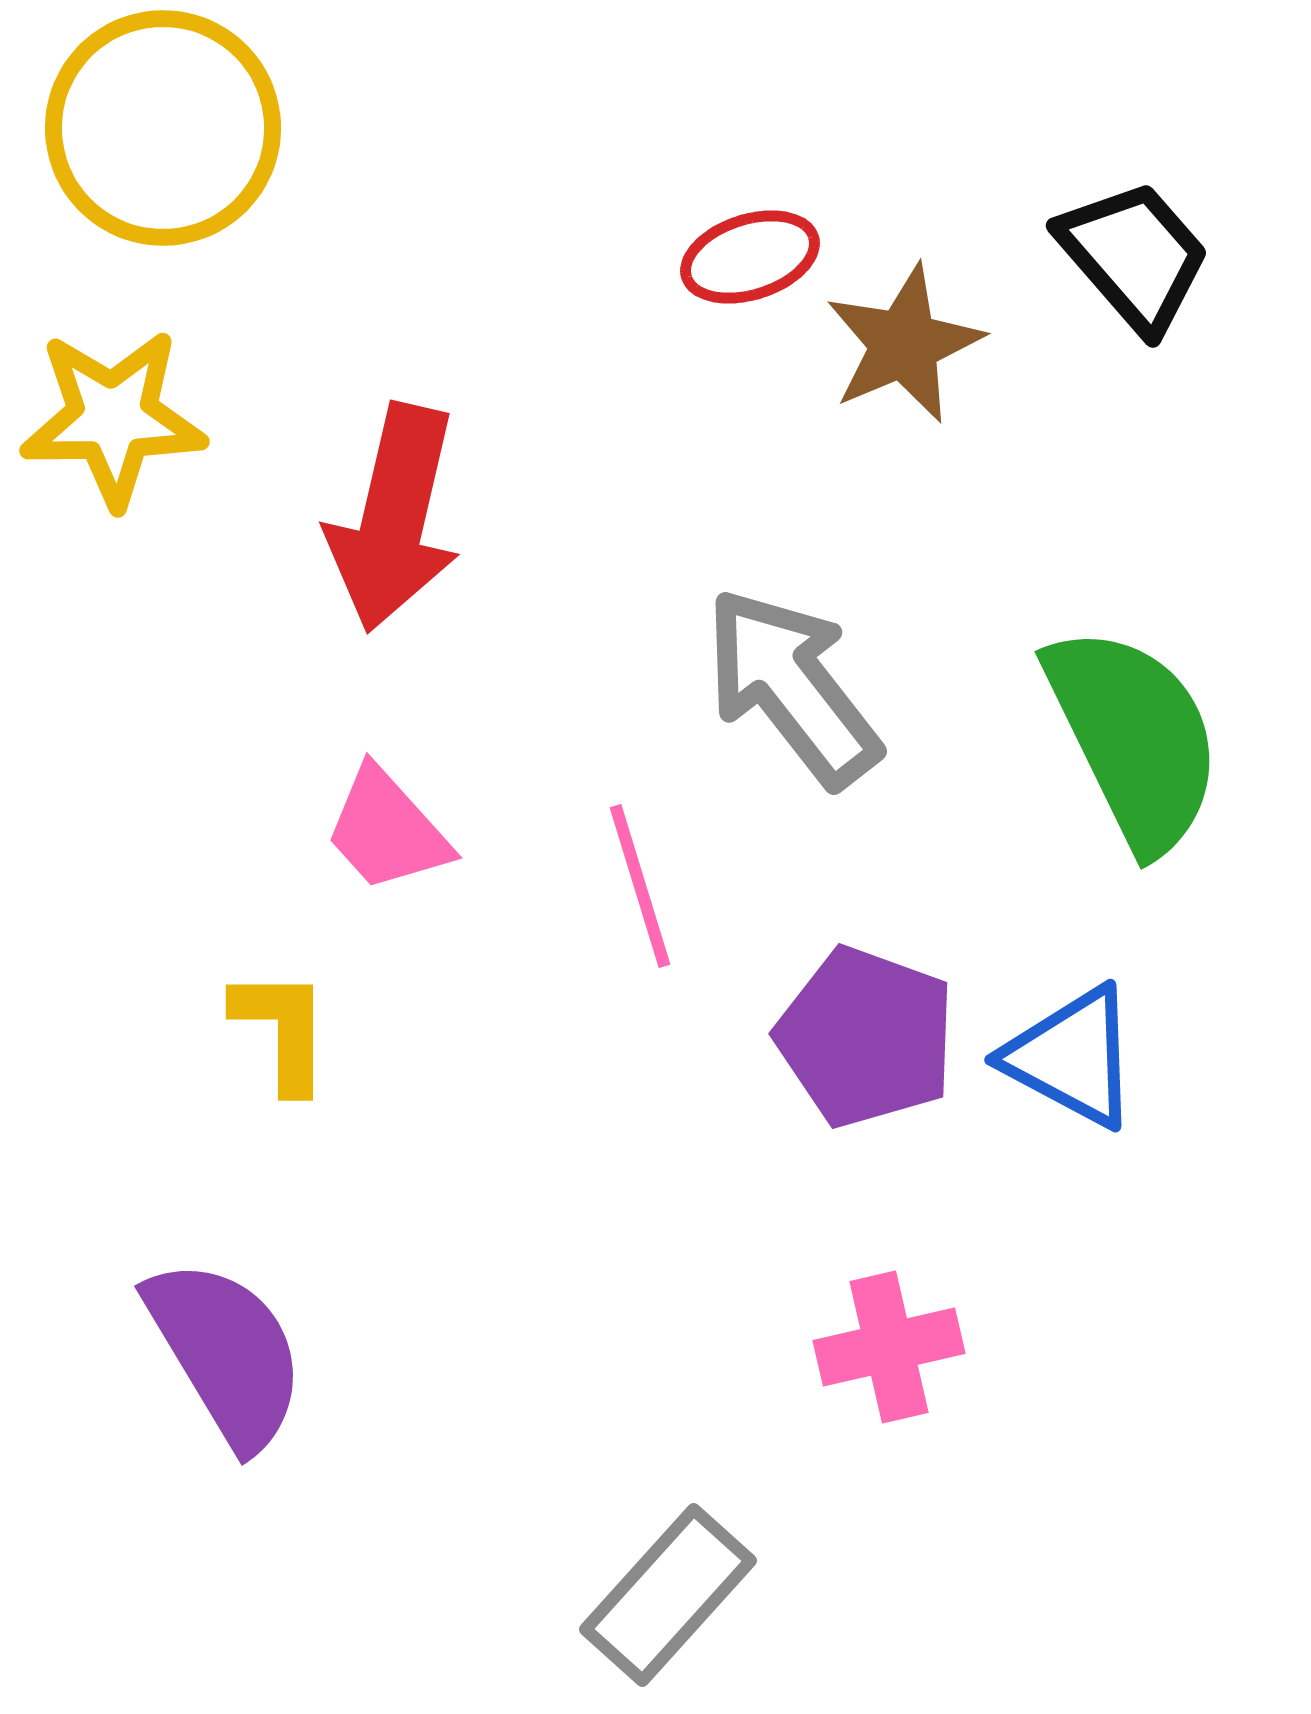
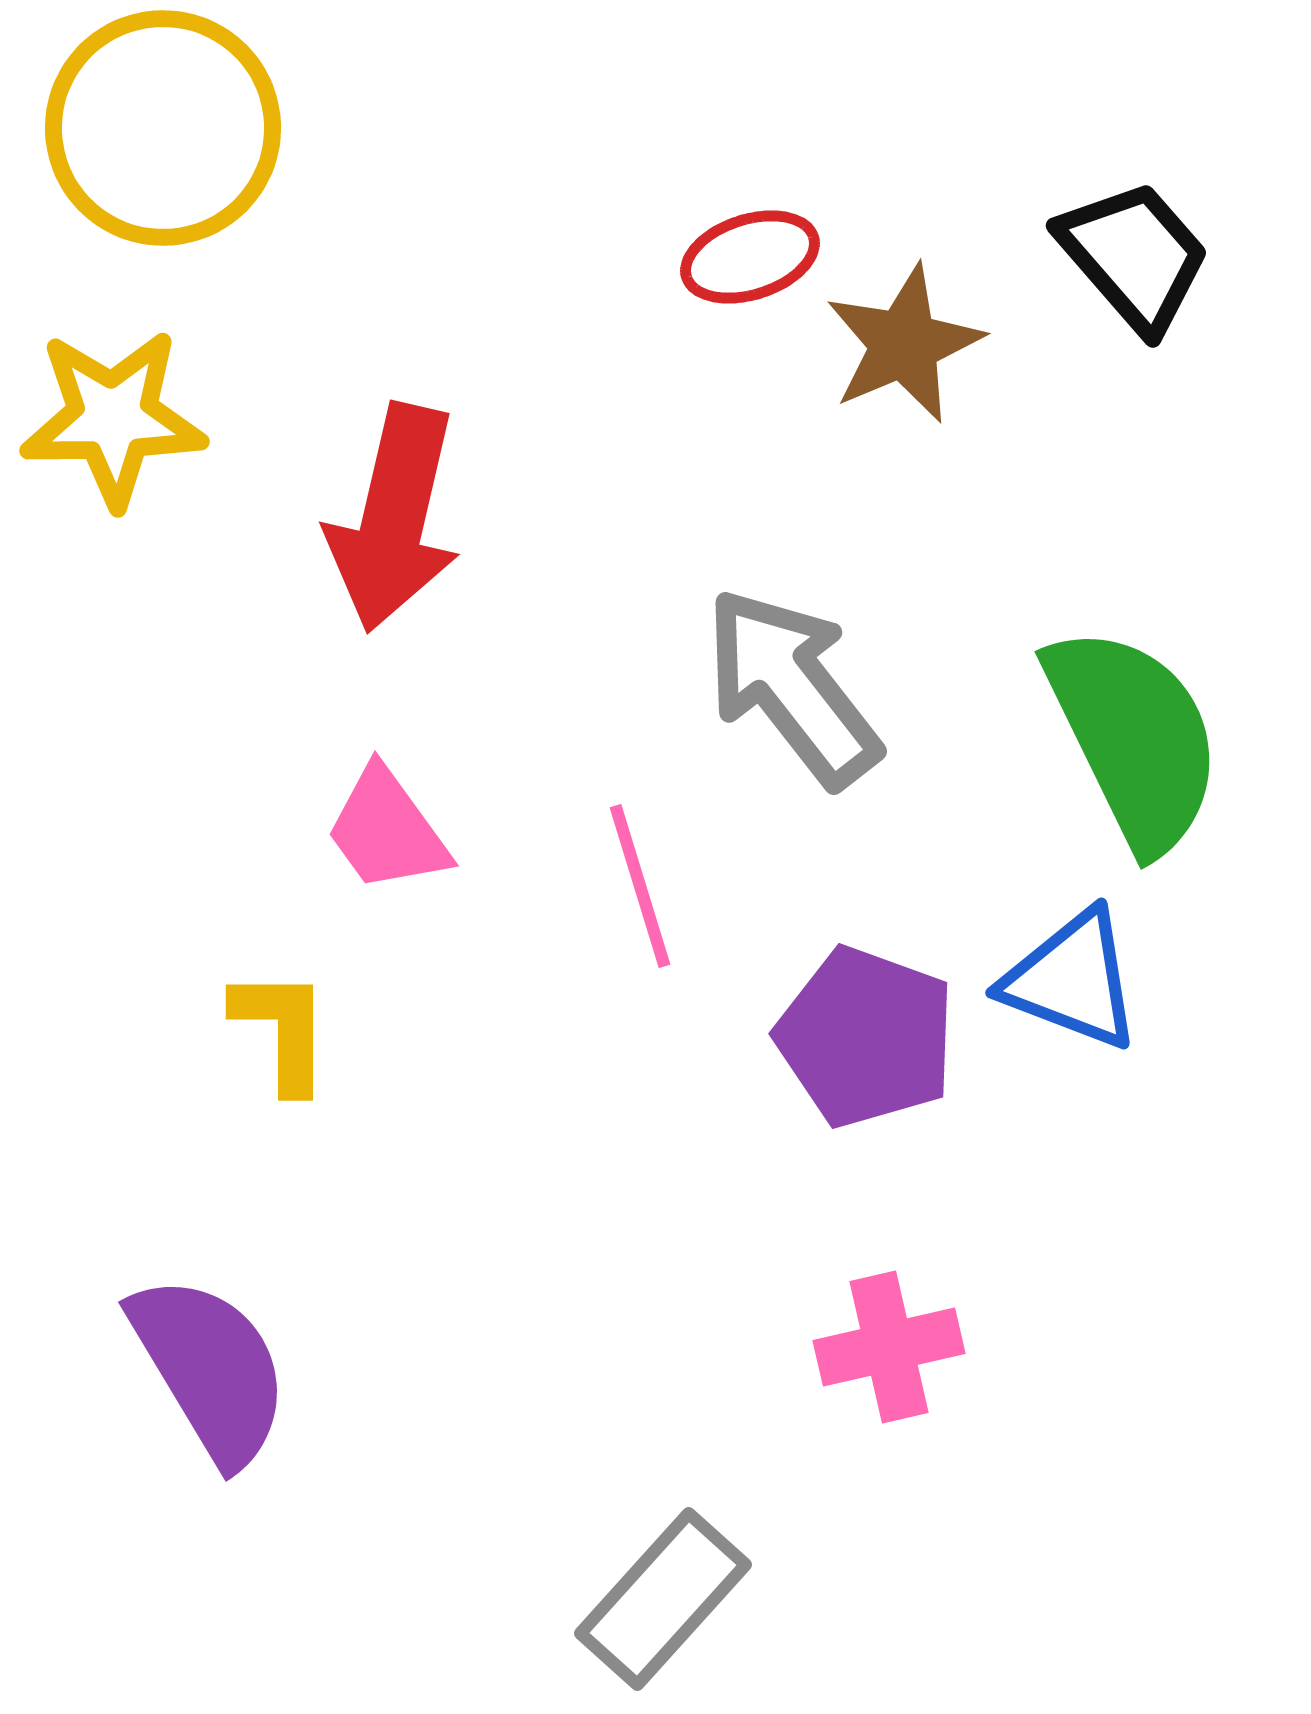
pink trapezoid: rotated 6 degrees clockwise
blue triangle: moved 77 px up; rotated 7 degrees counterclockwise
purple semicircle: moved 16 px left, 16 px down
gray rectangle: moved 5 px left, 4 px down
